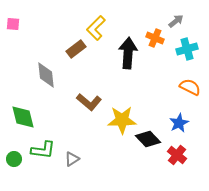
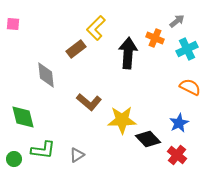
gray arrow: moved 1 px right
cyan cross: rotated 10 degrees counterclockwise
gray triangle: moved 5 px right, 4 px up
